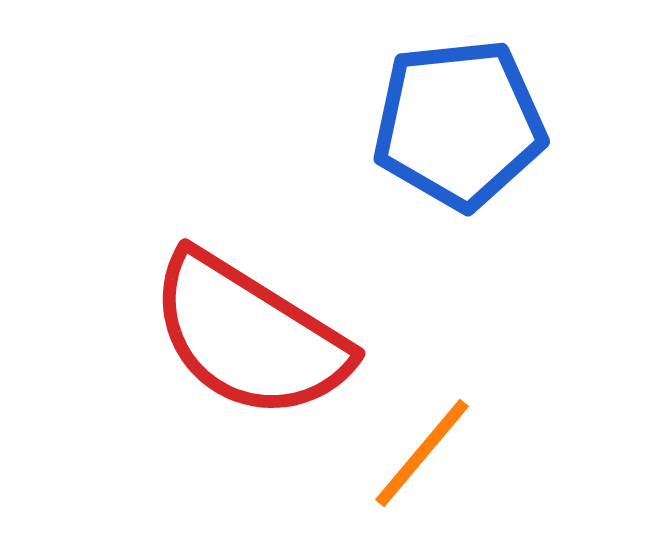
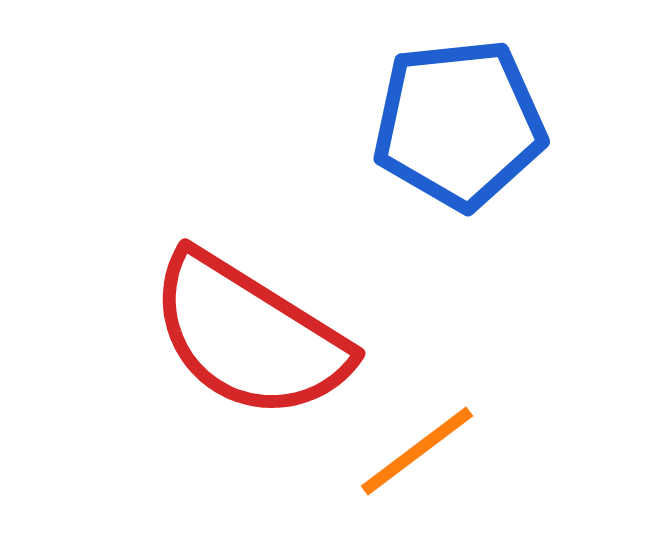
orange line: moved 5 px left, 2 px up; rotated 13 degrees clockwise
